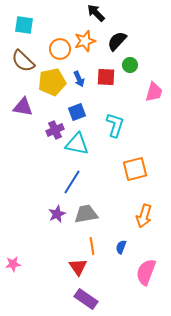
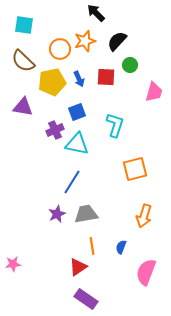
red triangle: rotated 30 degrees clockwise
